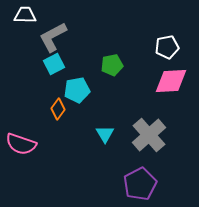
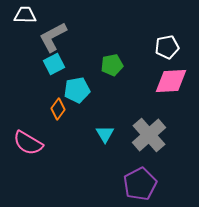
pink semicircle: moved 7 px right, 1 px up; rotated 12 degrees clockwise
